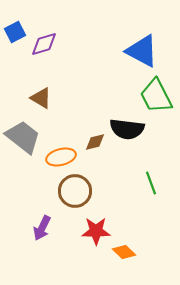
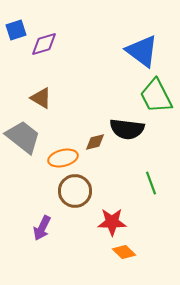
blue square: moved 1 px right, 2 px up; rotated 10 degrees clockwise
blue triangle: rotated 9 degrees clockwise
orange ellipse: moved 2 px right, 1 px down
red star: moved 16 px right, 9 px up
